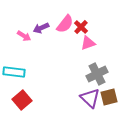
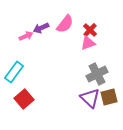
red cross: moved 9 px right, 3 px down
pink arrow: moved 2 px right; rotated 56 degrees counterclockwise
cyan rectangle: rotated 60 degrees counterclockwise
red square: moved 2 px right, 1 px up
